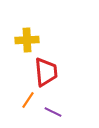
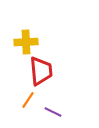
yellow cross: moved 1 px left, 2 px down
red trapezoid: moved 5 px left, 1 px up
